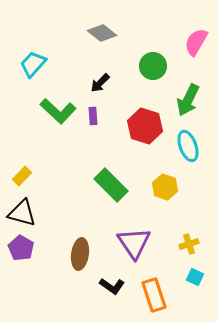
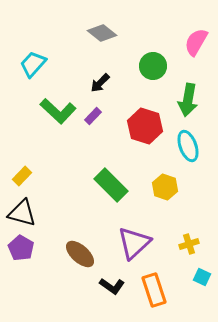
green arrow: rotated 16 degrees counterclockwise
purple rectangle: rotated 48 degrees clockwise
purple triangle: rotated 21 degrees clockwise
brown ellipse: rotated 56 degrees counterclockwise
cyan square: moved 7 px right
orange rectangle: moved 5 px up
